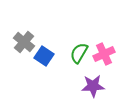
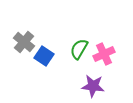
green semicircle: moved 4 px up
purple star: rotated 10 degrees clockwise
